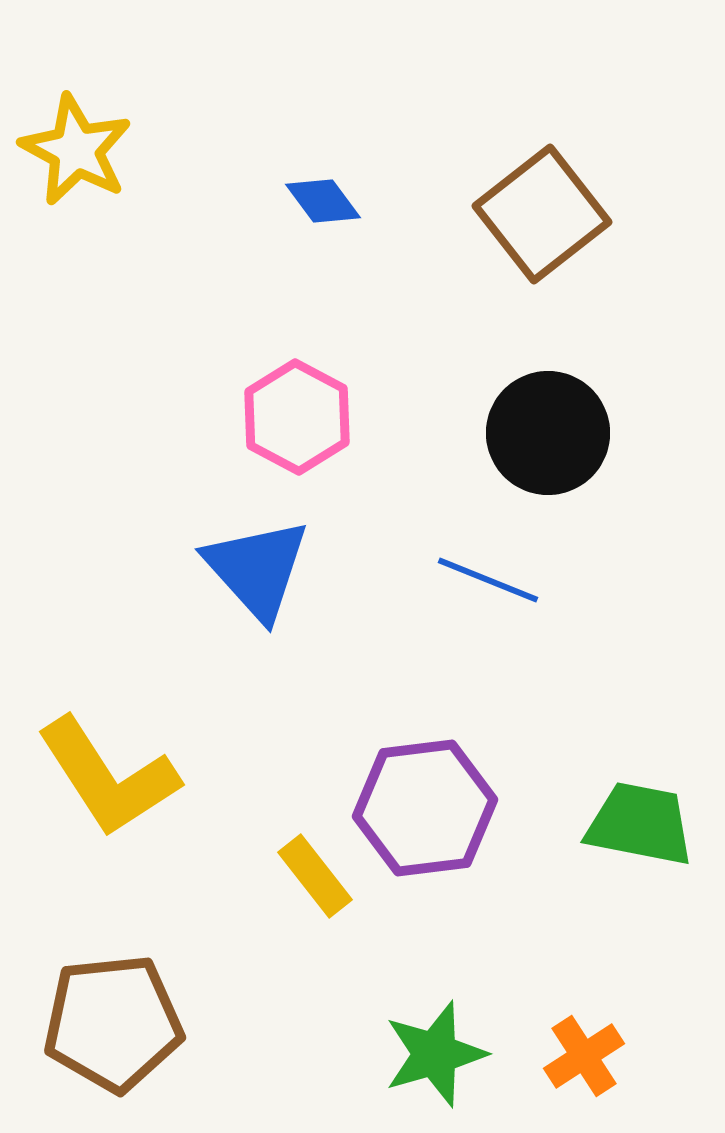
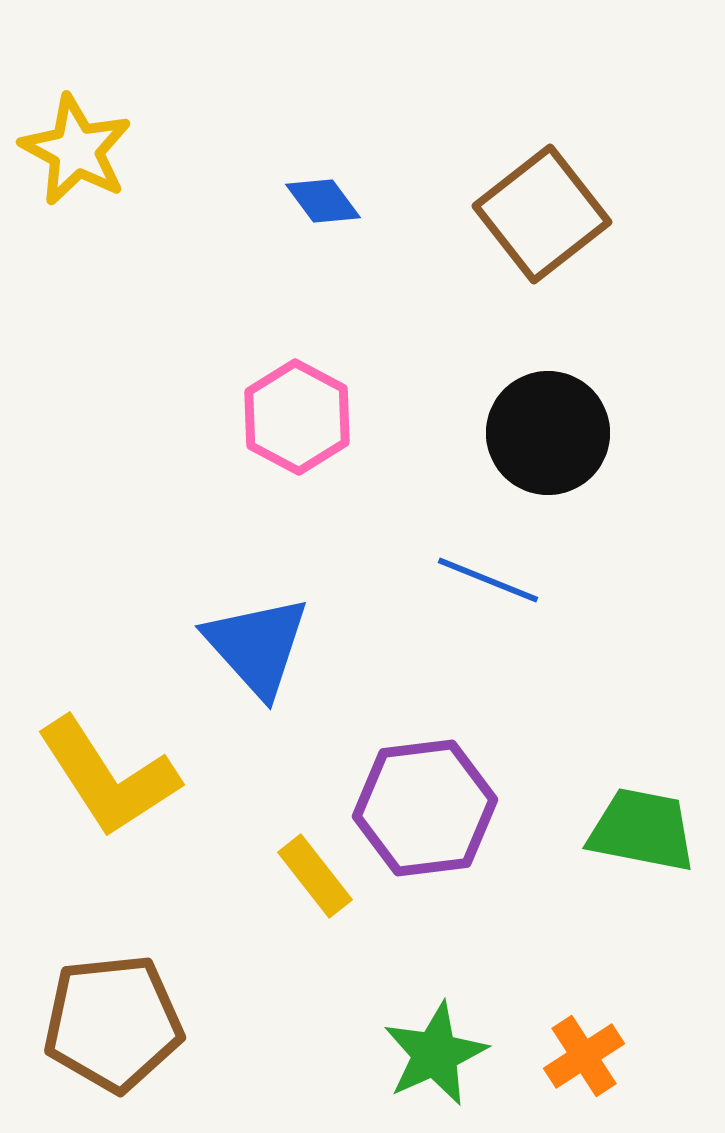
blue triangle: moved 77 px down
green trapezoid: moved 2 px right, 6 px down
green star: rotated 8 degrees counterclockwise
